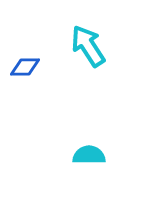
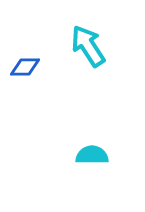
cyan semicircle: moved 3 px right
